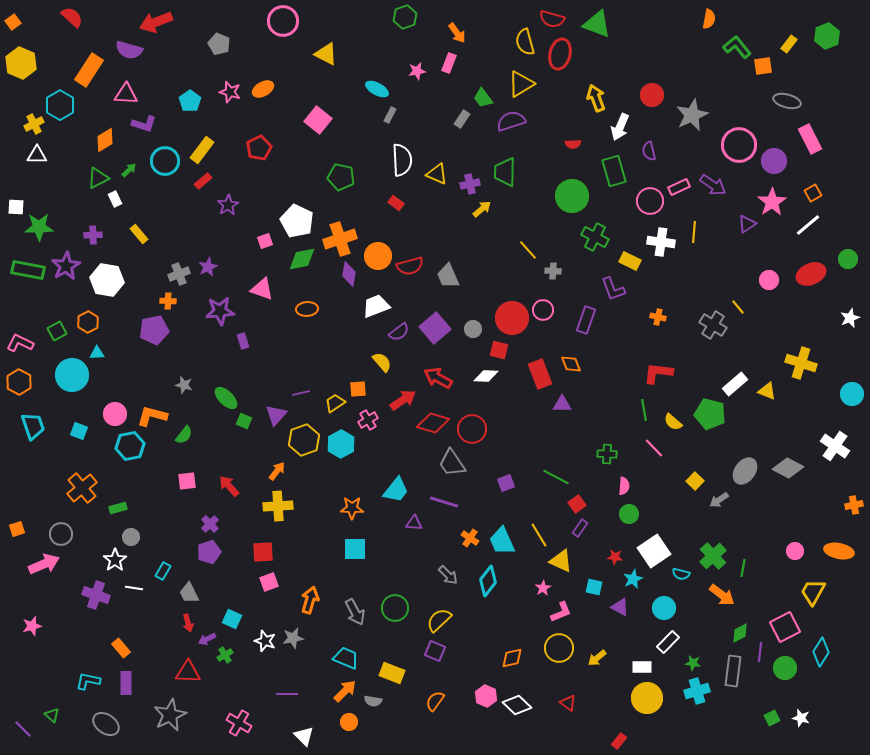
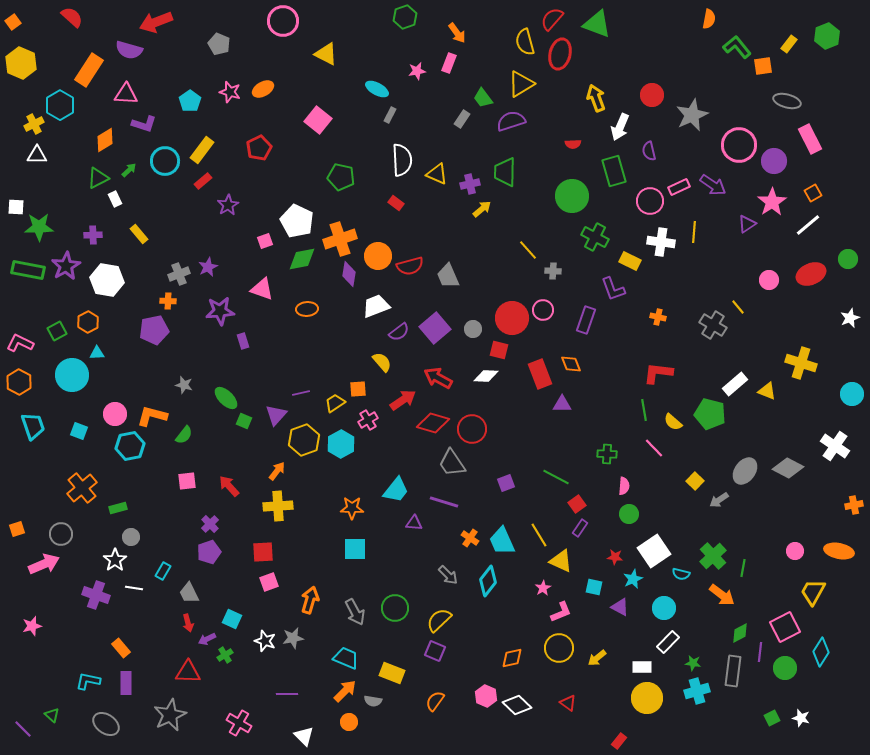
red semicircle at (552, 19): rotated 115 degrees clockwise
